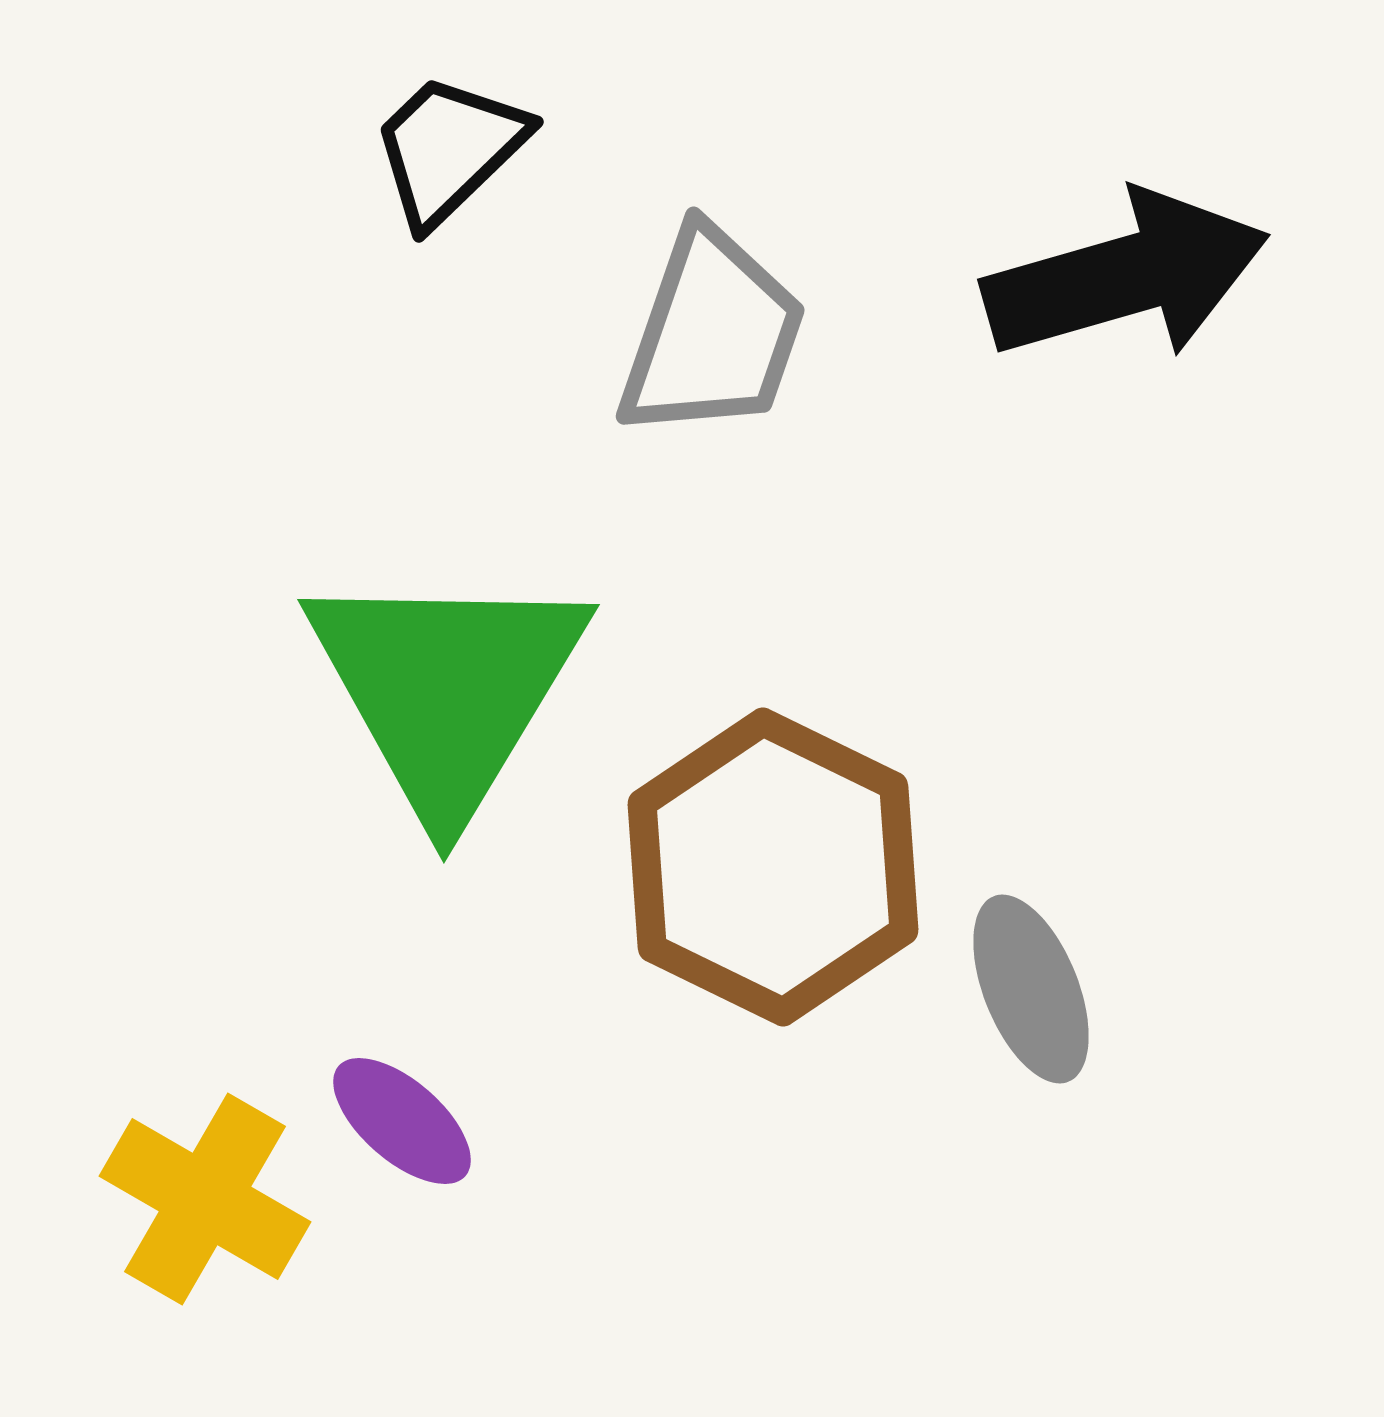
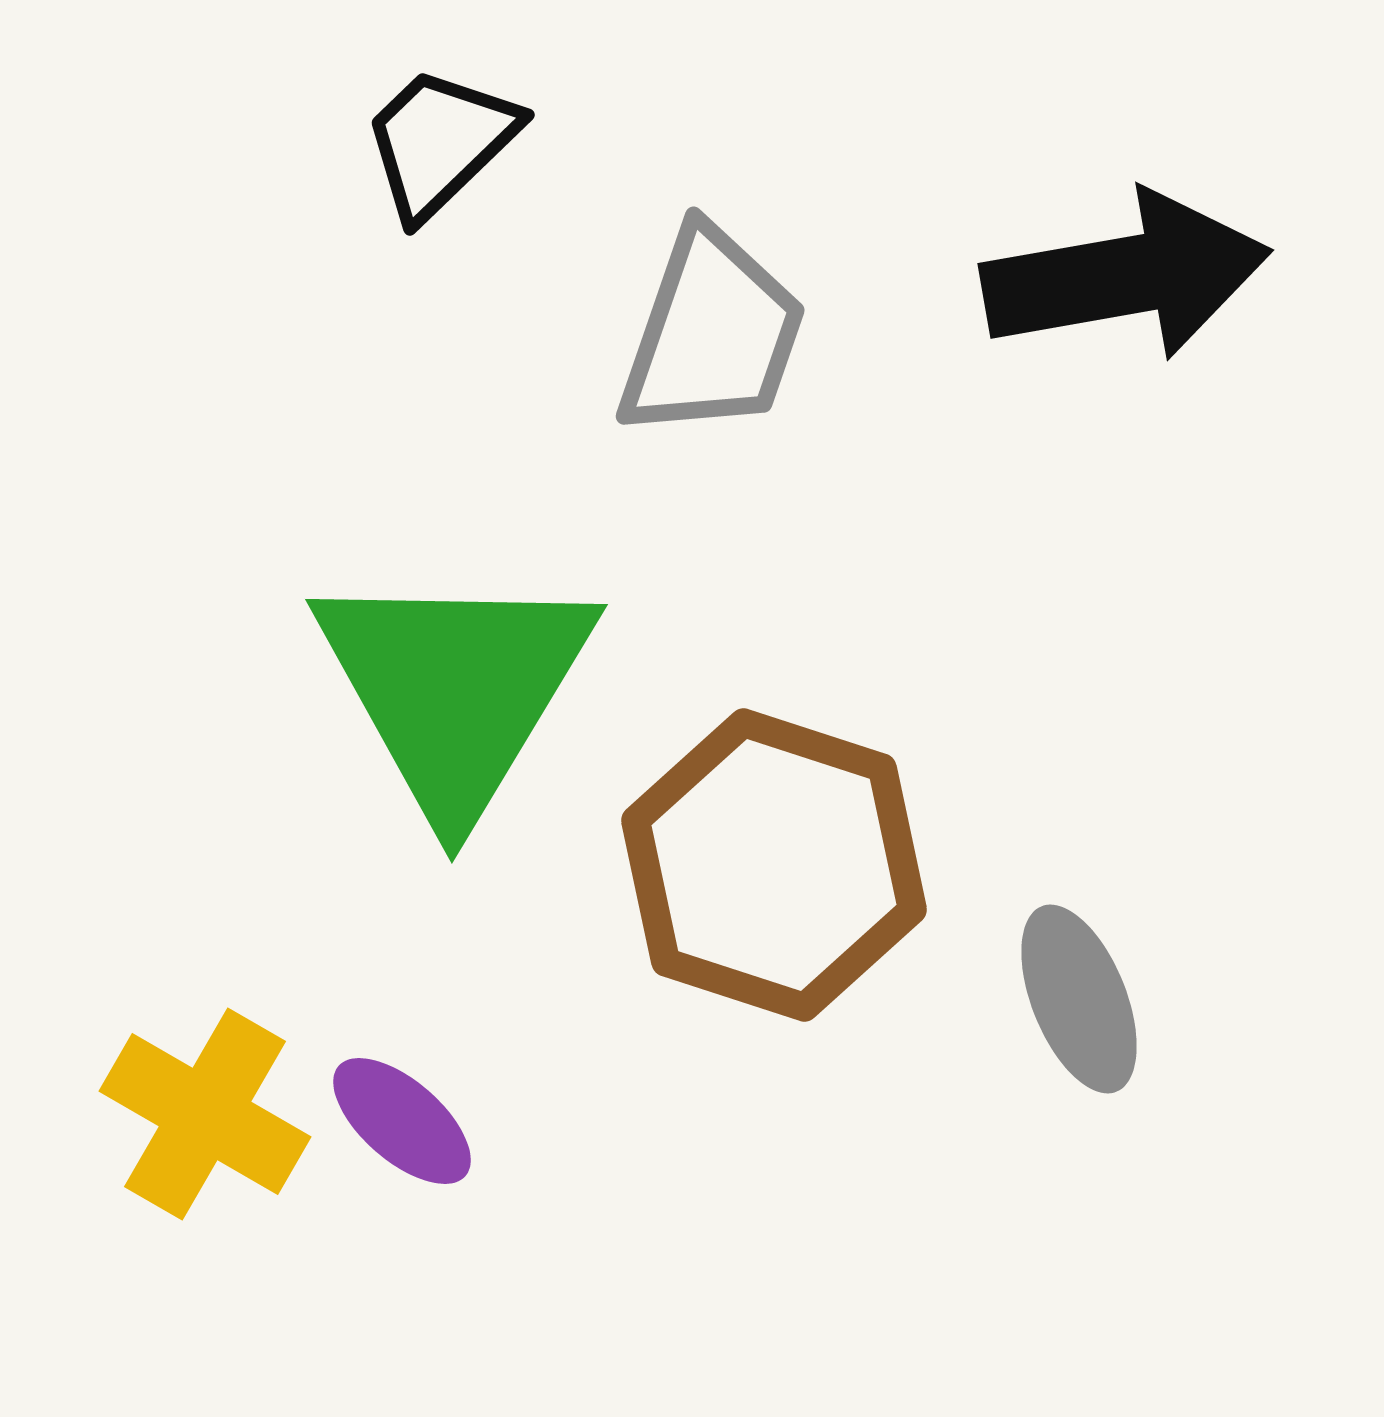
black trapezoid: moved 9 px left, 7 px up
black arrow: rotated 6 degrees clockwise
green triangle: moved 8 px right
brown hexagon: moved 1 px right, 2 px up; rotated 8 degrees counterclockwise
gray ellipse: moved 48 px right, 10 px down
yellow cross: moved 85 px up
